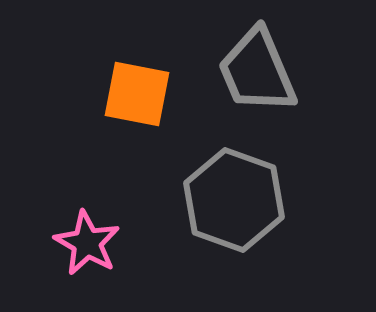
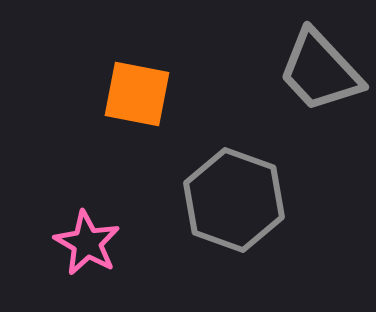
gray trapezoid: moved 63 px right; rotated 20 degrees counterclockwise
